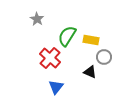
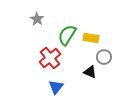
green semicircle: moved 1 px up
yellow rectangle: moved 2 px up
red cross: rotated 10 degrees clockwise
